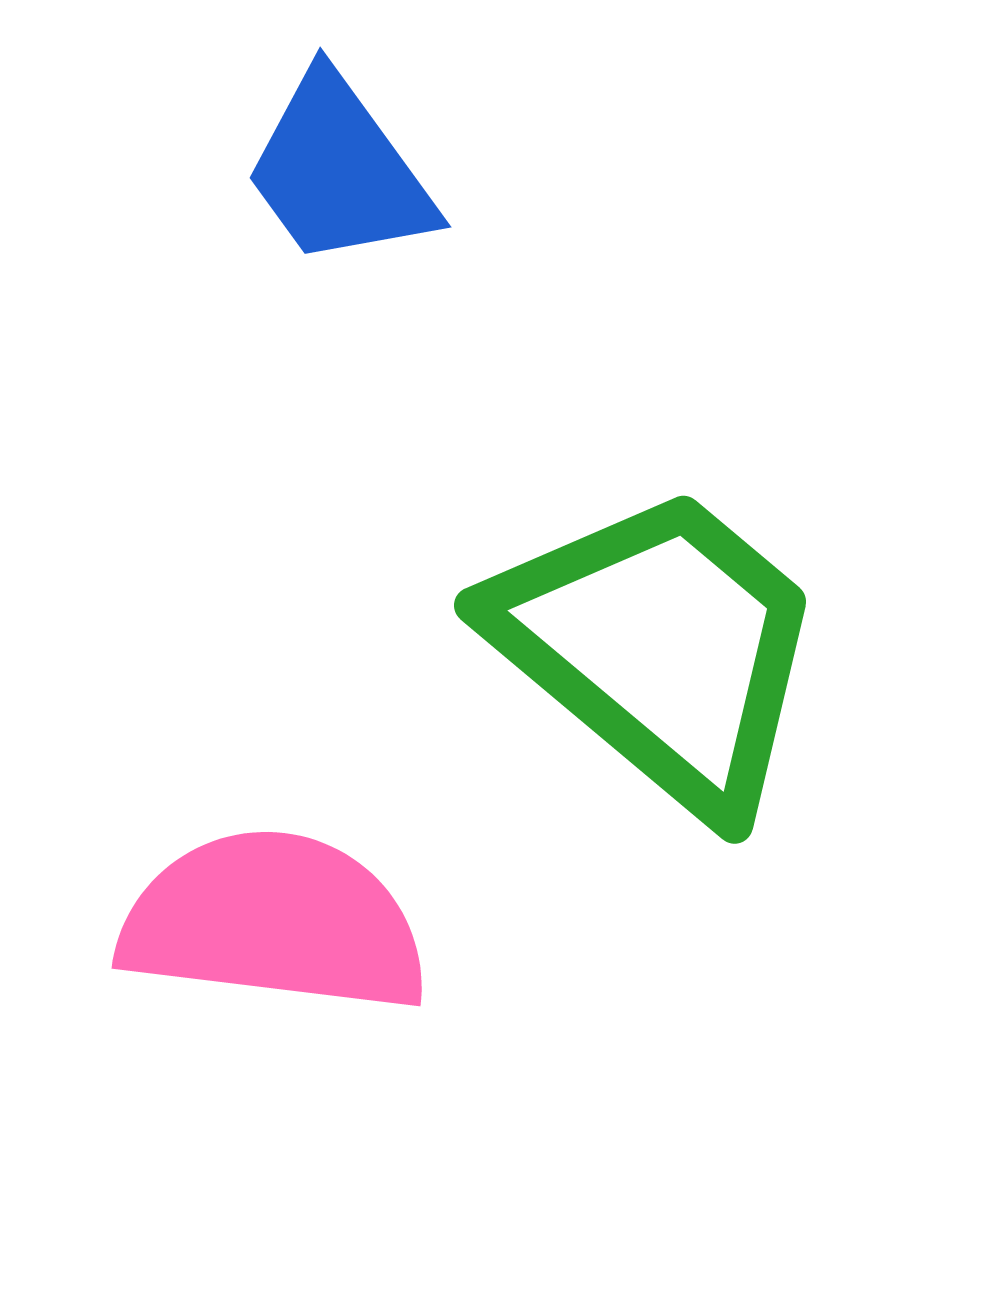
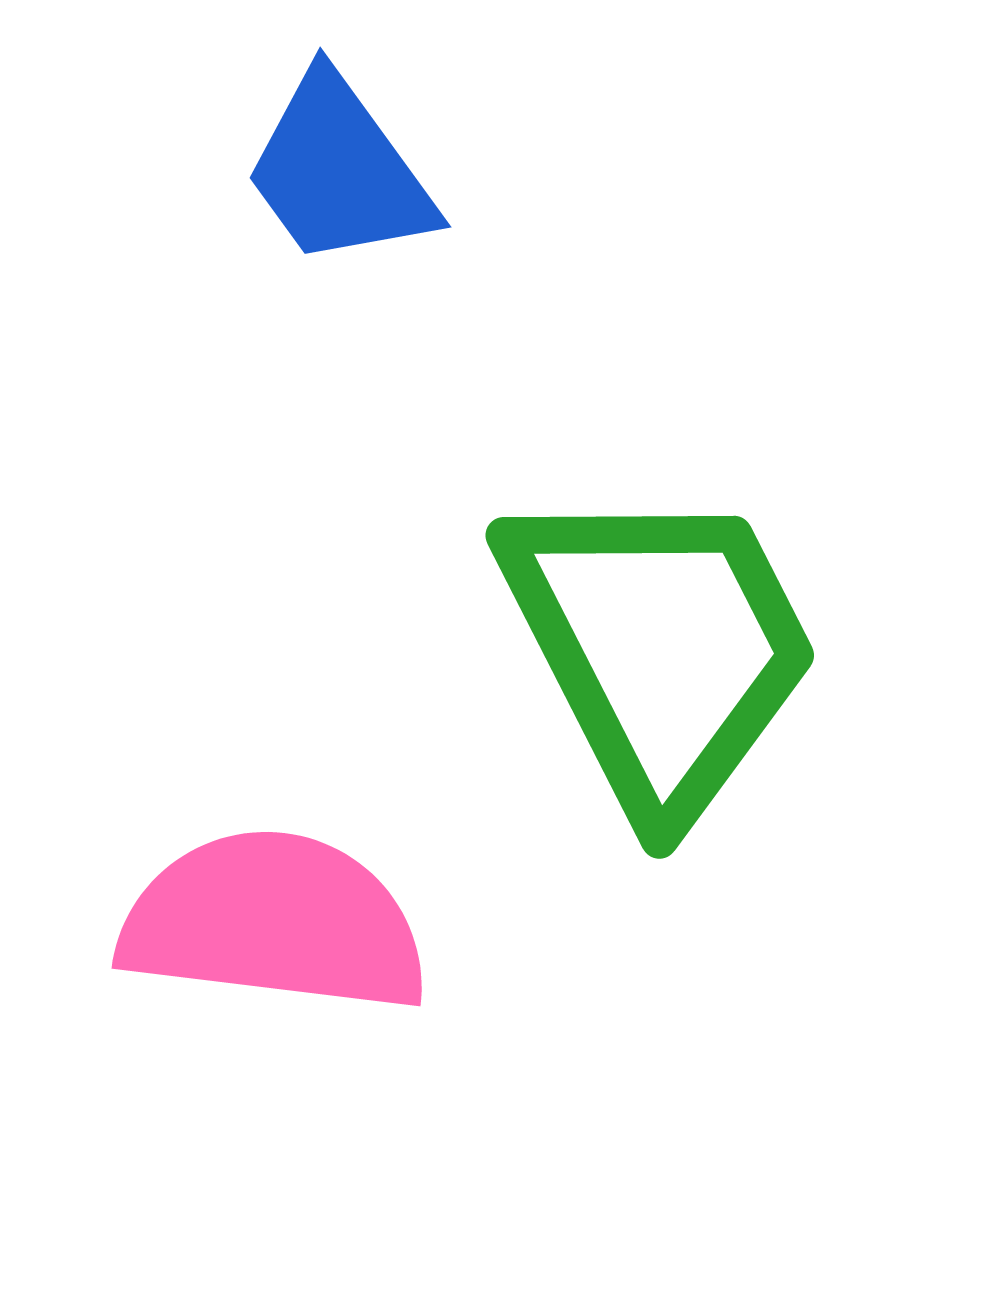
green trapezoid: rotated 23 degrees clockwise
